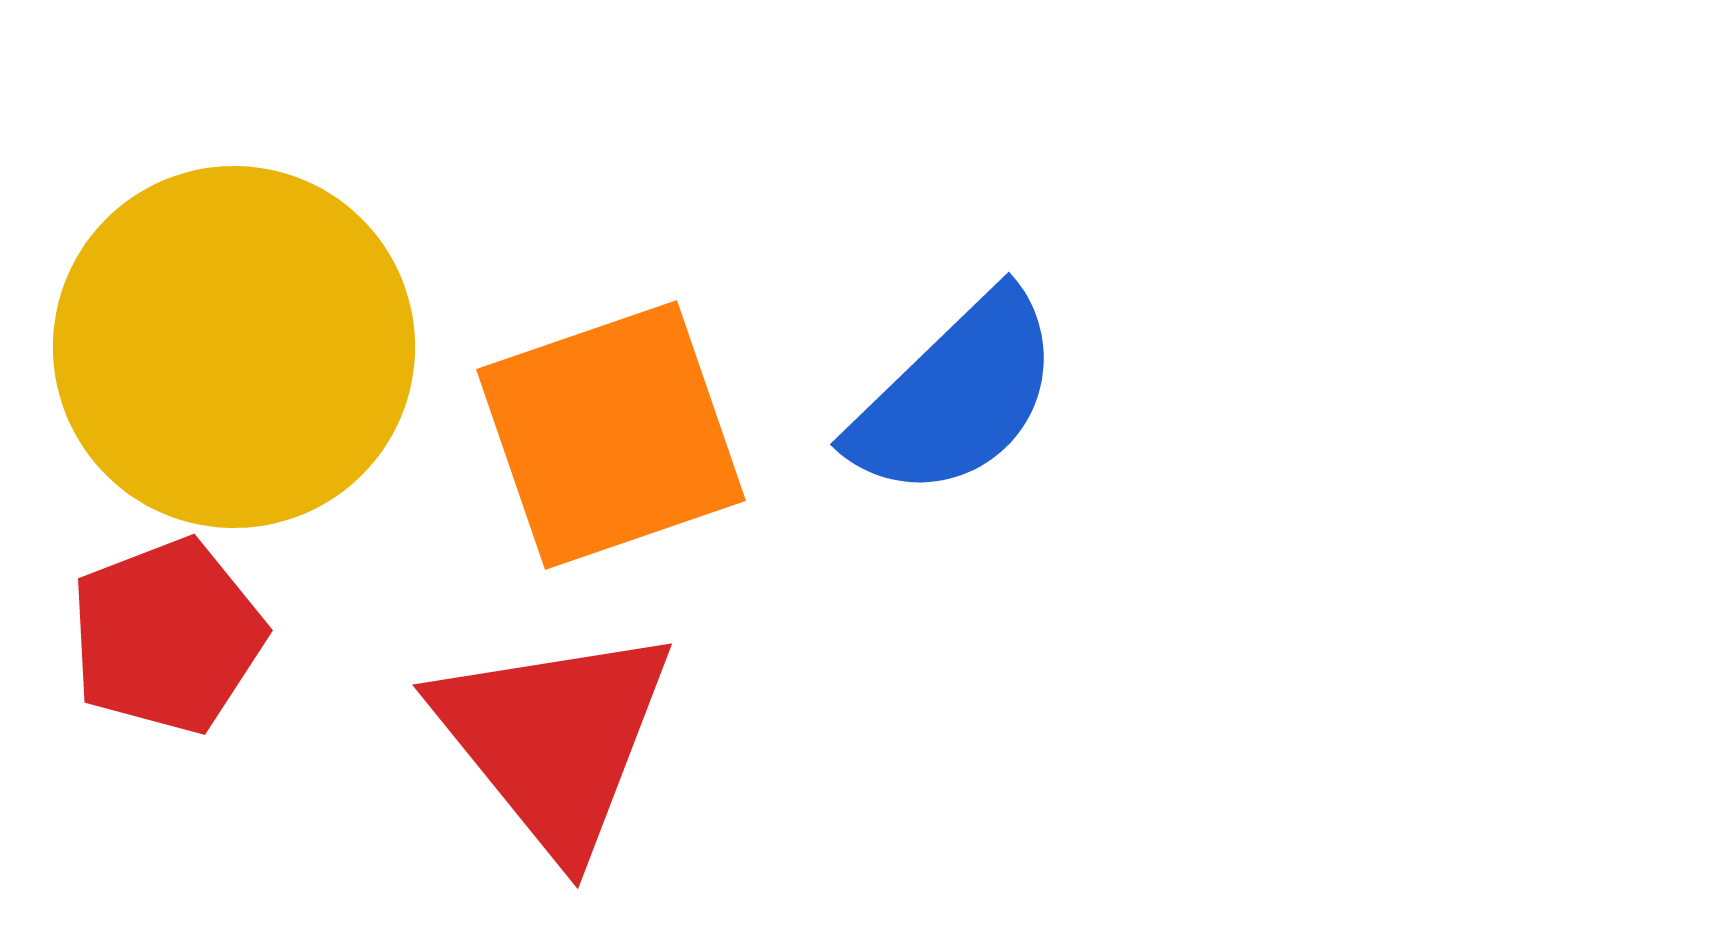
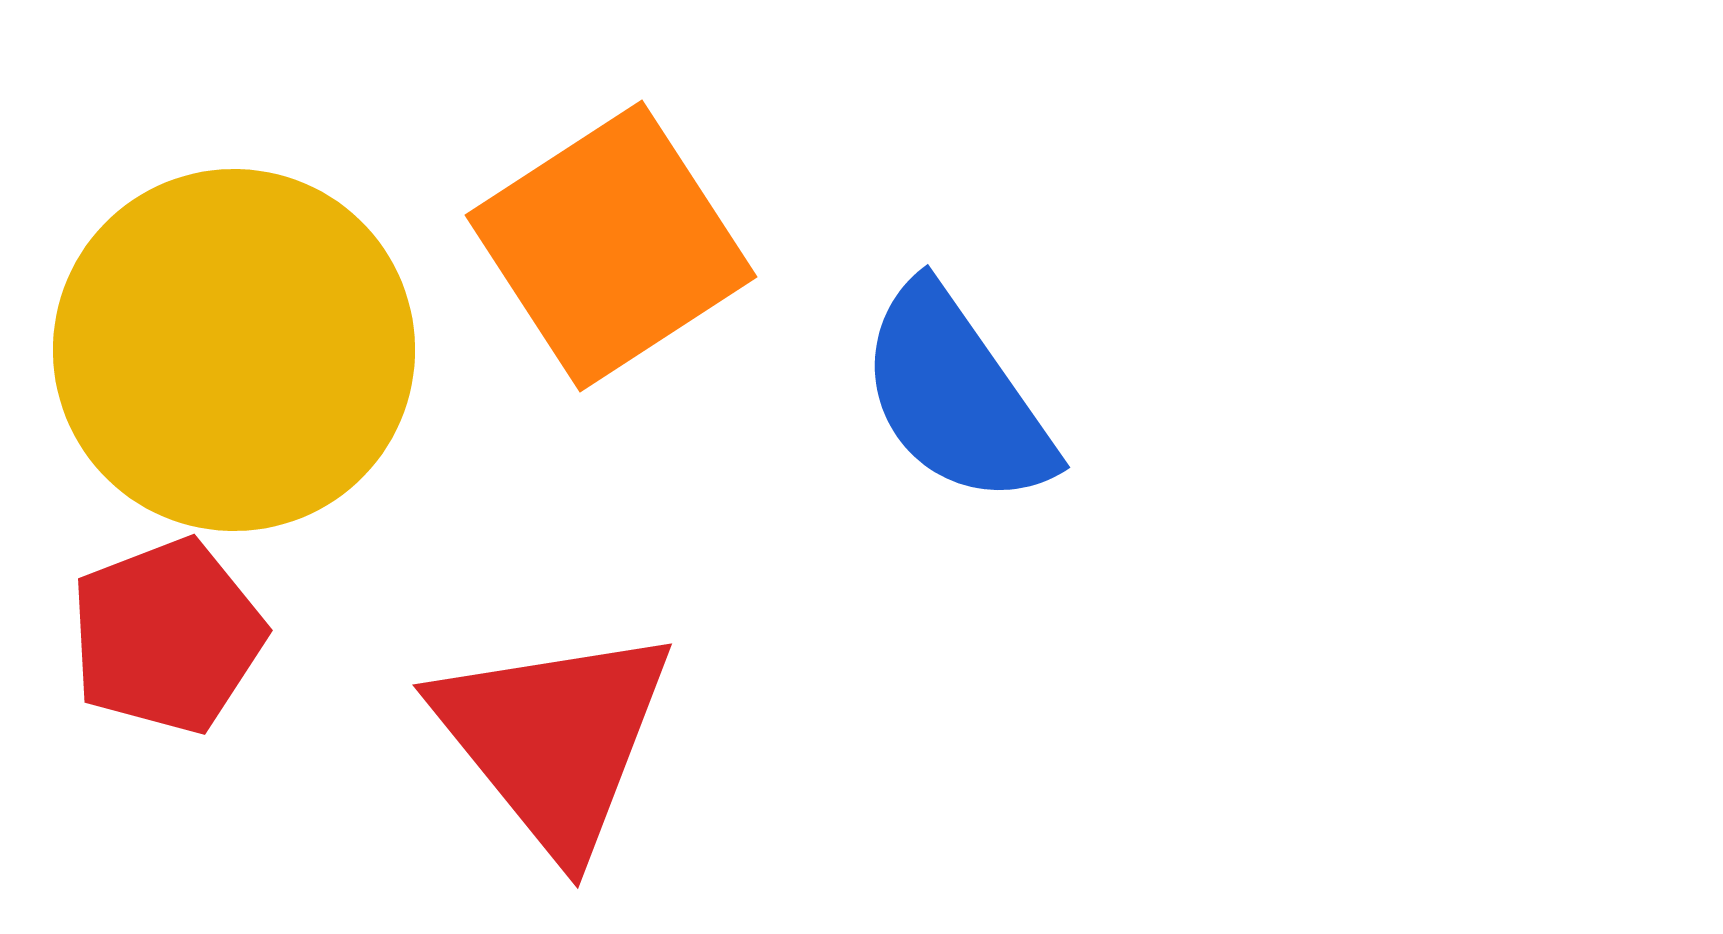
yellow circle: moved 3 px down
blue semicircle: rotated 99 degrees clockwise
orange square: moved 189 px up; rotated 14 degrees counterclockwise
